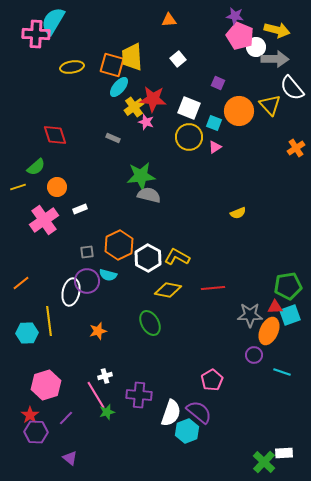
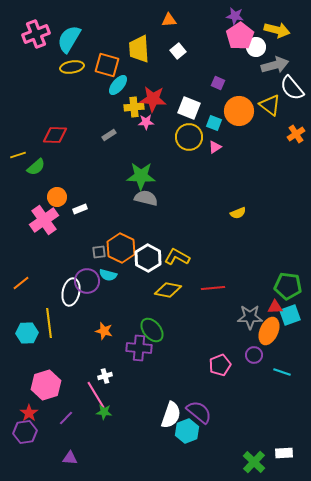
cyan semicircle at (53, 21): moved 16 px right, 18 px down
pink cross at (36, 34): rotated 24 degrees counterclockwise
pink pentagon at (240, 36): rotated 16 degrees clockwise
yellow trapezoid at (132, 57): moved 7 px right, 8 px up
white square at (178, 59): moved 8 px up
gray arrow at (275, 59): moved 6 px down; rotated 16 degrees counterclockwise
orange square at (112, 65): moved 5 px left
cyan ellipse at (119, 87): moved 1 px left, 2 px up
yellow triangle at (270, 105): rotated 10 degrees counterclockwise
yellow cross at (134, 107): rotated 30 degrees clockwise
pink star at (146, 122): rotated 21 degrees counterclockwise
red diamond at (55, 135): rotated 70 degrees counterclockwise
gray rectangle at (113, 138): moved 4 px left, 3 px up; rotated 56 degrees counterclockwise
orange cross at (296, 148): moved 14 px up
green star at (141, 176): rotated 8 degrees clockwise
yellow line at (18, 187): moved 32 px up
orange circle at (57, 187): moved 10 px down
gray semicircle at (149, 195): moved 3 px left, 3 px down
orange hexagon at (119, 245): moved 2 px right, 3 px down; rotated 8 degrees counterclockwise
gray square at (87, 252): moved 12 px right
green pentagon at (288, 286): rotated 16 degrees clockwise
gray star at (250, 315): moved 2 px down
yellow line at (49, 321): moved 2 px down
green ellipse at (150, 323): moved 2 px right, 7 px down; rotated 10 degrees counterclockwise
orange star at (98, 331): moved 6 px right; rotated 30 degrees clockwise
pink pentagon at (212, 380): moved 8 px right, 15 px up; rotated 10 degrees clockwise
purple cross at (139, 395): moved 47 px up
green star at (107, 412): moved 3 px left; rotated 21 degrees clockwise
white semicircle at (171, 413): moved 2 px down
red star at (30, 415): moved 1 px left, 2 px up
purple hexagon at (36, 432): moved 11 px left; rotated 10 degrees counterclockwise
purple triangle at (70, 458): rotated 35 degrees counterclockwise
green cross at (264, 462): moved 10 px left
